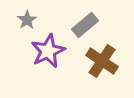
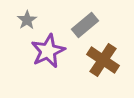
brown cross: moved 1 px right, 1 px up
